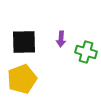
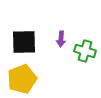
green cross: moved 1 px left, 1 px up
